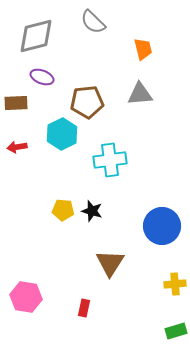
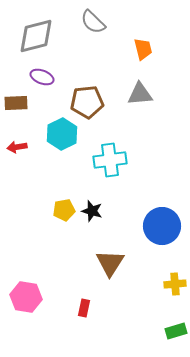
yellow pentagon: moved 1 px right; rotated 15 degrees counterclockwise
